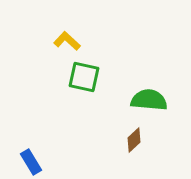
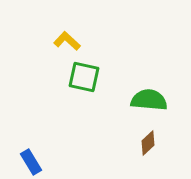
brown diamond: moved 14 px right, 3 px down
